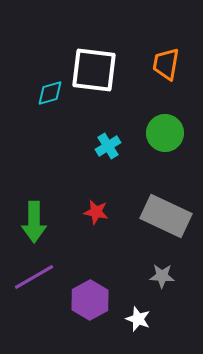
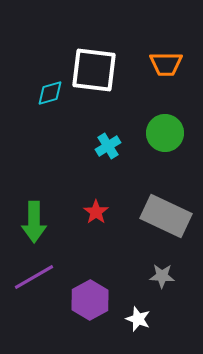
orange trapezoid: rotated 100 degrees counterclockwise
red star: rotated 25 degrees clockwise
